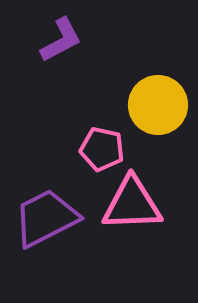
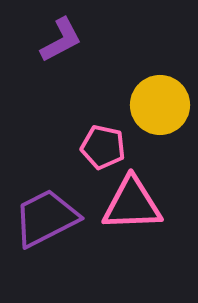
yellow circle: moved 2 px right
pink pentagon: moved 1 px right, 2 px up
